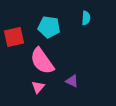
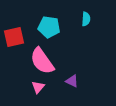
cyan semicircle: moved 1 px down
